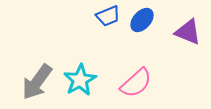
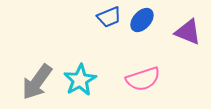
blue trapezoid: moved 1 px right, 1 px down
pink semicircle: moved 7 px right, 4 px up; rotated 24 degrees clockwise
